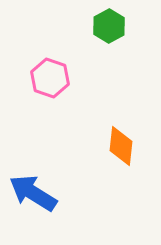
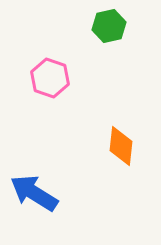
green hexagon: rotated 16 degrees clockwise
blue arrow: moved 1 px right
